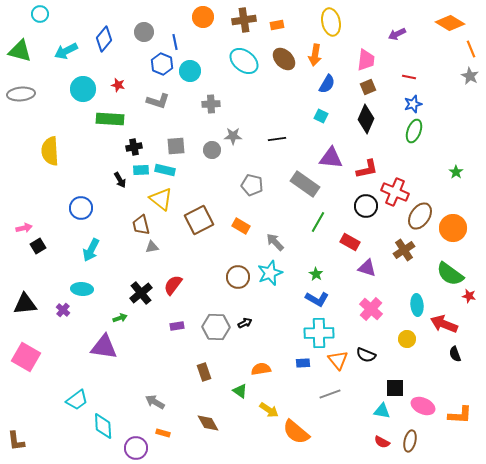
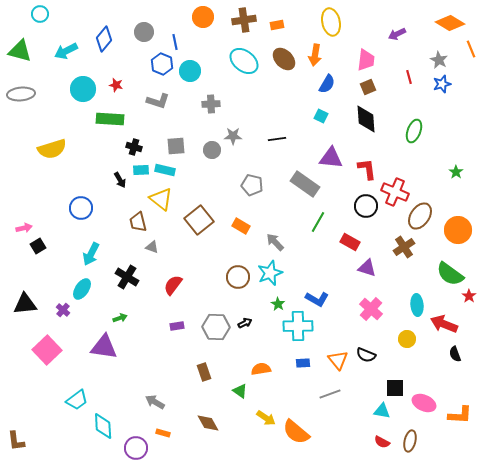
gray star at (470, 76): moved 31 px left, 16 px up
red line at (409, 77): rotated 64 degrees clockwise
red star at (118, 85): moved 2 px left
blue star at (413, 104): moved 29 px right, 20 px up
black diamond at (366, 119): rotated 28 degrees counterclockwise
black cross at (134, 147): rotated 28 degrees clockwise
yellow semicircle at (50, 151): moved 2 px right, 2 px up; rotated 104 degrees counterclockwise
red L-shape at (367, 169): rotated 85 degrees counterclockwise
brown square at (199, 220): rotated 12 degrees counterclockwise
brown trapezoid at (141, 225): moved 3 px left, 3 px up
orange circle at (453, 228): moved 5 px right, 2 px down
gray triangle at (152, 247): rotated 32 degrees clockwise
cyan arrow at (91, 250): moved 4 px down
brown cross at (404, 250): moved 3 px up
green star at (316, 274): moved 38 px left, 30 px down
cyan ellipse at (82, 289): rotated 60 degrees counterclockwise
black cross at (141, 293): moved 14 px left, 16 px up; rotated 20 degrees counterclockwise
red star at (469, 296): rotated 24 degrees clockwise
cyan cross at (319, 333): moved 21 px left, 7 px up
pink square at (26, 357): moved 21 px right, 7 px up; rotated 16 degrees clockwise
pink ellipse at (423, 406): moved 1 px right, 3 px up
yellow arrow at (269, 410): moved 3 px left, 8 px down
